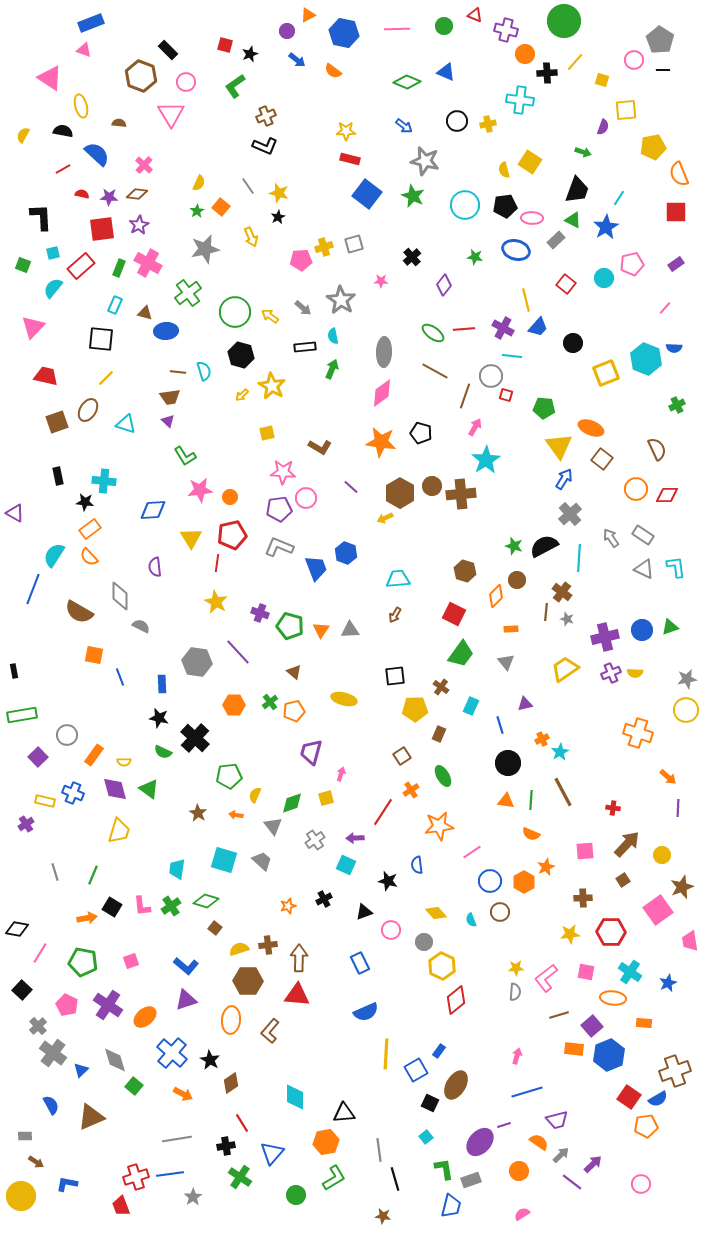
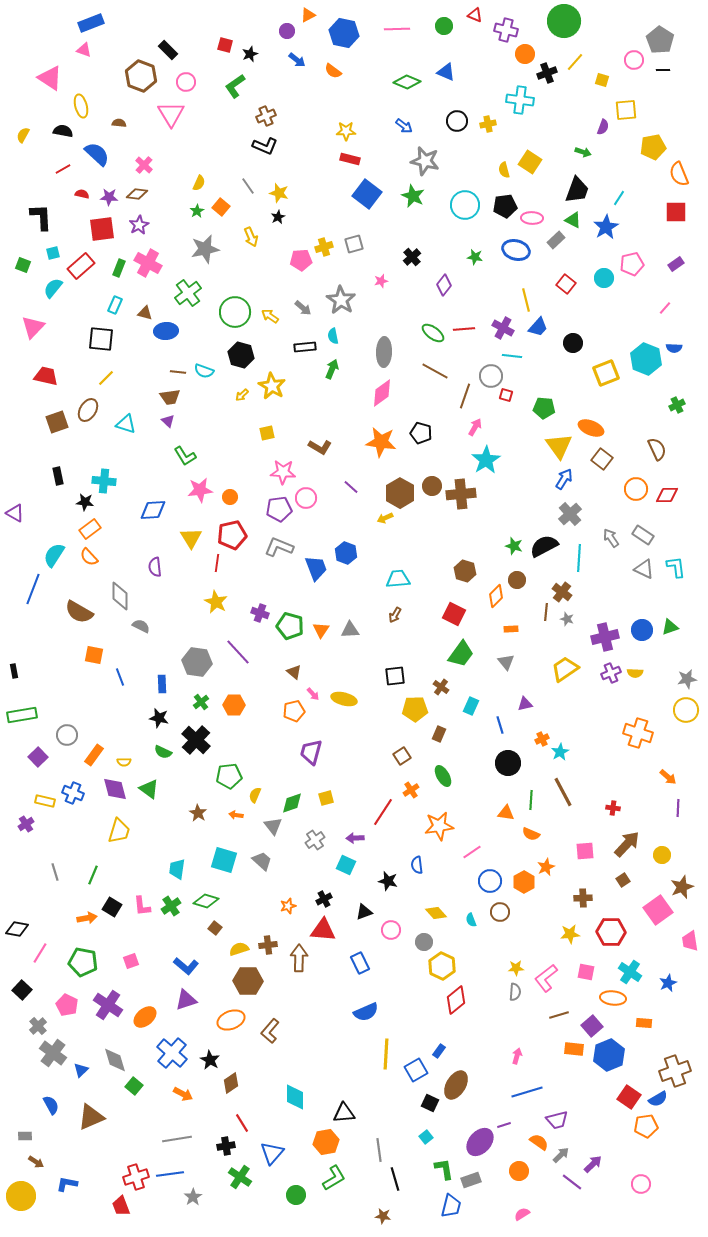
black cross at (547, 73): rotated 18 degrees counterclockwise
pink star at (381, 281): rotated 16 degrees counterclockwise
cyan semicircle at (204, 371): rotated 126 degrees clockwise
green cross at (270, 702): moved 69 px left
black cross at (195, 738): moved 1 px right, 2 px down
pink arrow at (341, 774): moved 28 px left, 80 px up; rotated 120 degrees clockwise
orange triangle at (506, 801): moved 12 px down
red triangle at (297, 995): moved 26 px right, 65 px up
orange ellipse at (231, 1020): rotated 64 degrees clockwise
